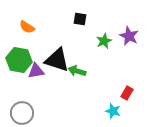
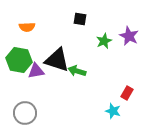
orange semicircle: rotated 35 degrees counterclockwise
gray circle: moved 3 px right
